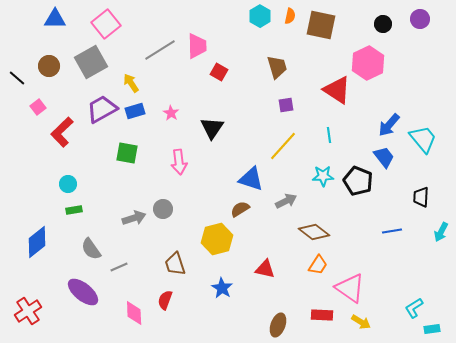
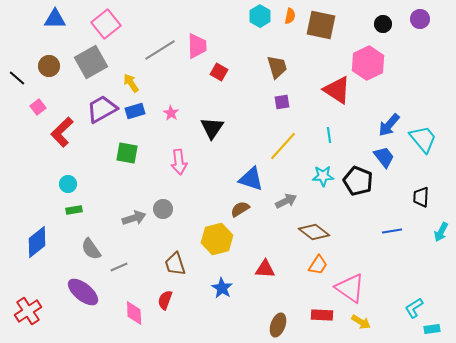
purple square at (286, 105): moved 4 px left, 3 px up
red triangle at (265, 269): rotated 10 degrees counterclockwise
